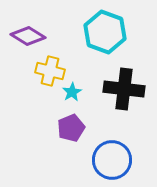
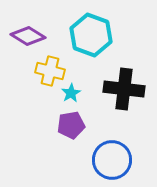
cyan hexagon: moved 14 px left, 3 px down
cyan star: moved 1 px left, 1 px down
purple pentagon: moved 3 px up; rotated 12 degrees clockwise
